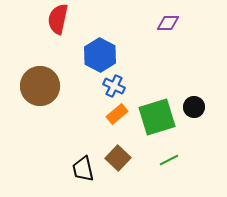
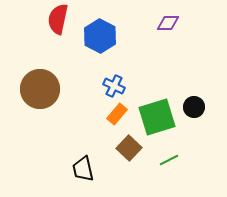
blue hexagon: moved 19 px up
brown circle: moved 3 px down
orange rectangle: rotated 10 degrees counterclockwise
brown square: moved 11 px right, 10 px up
